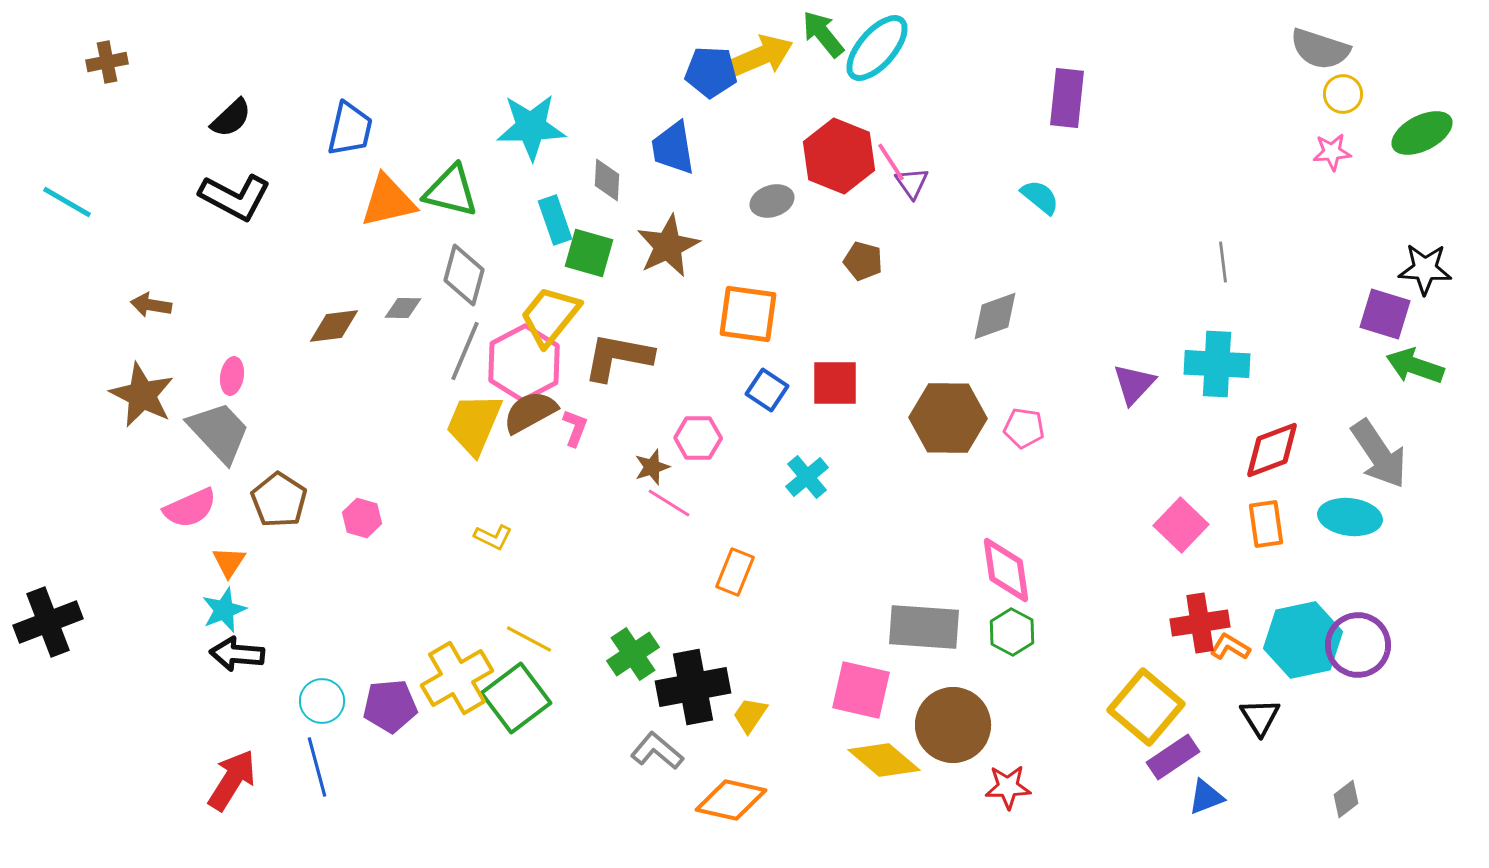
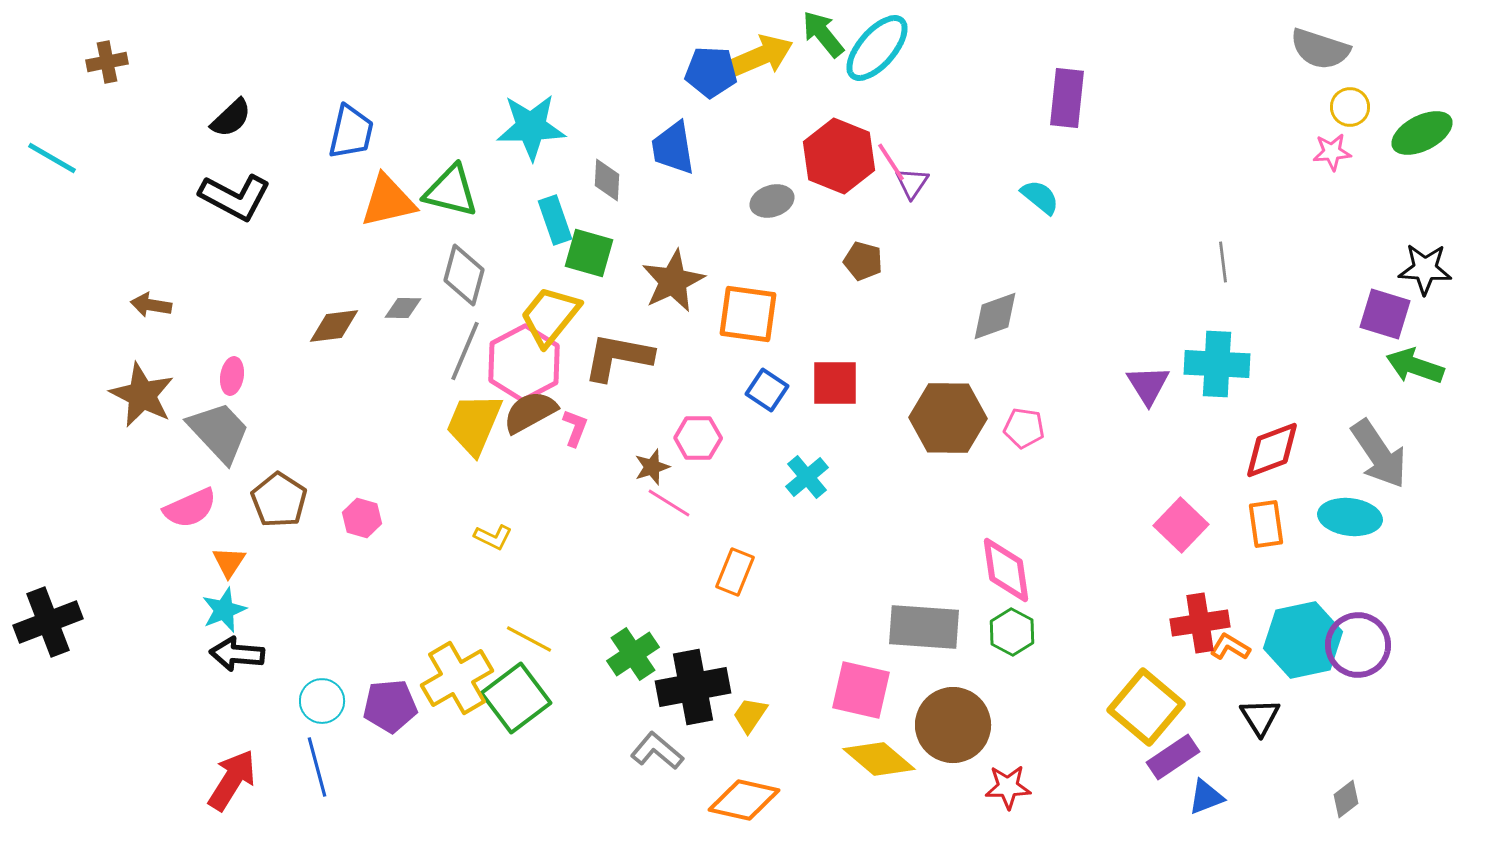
yellow circle at (1343, 94): moved 7 px right, 13 px down
blue trapezoid at (350, 129): moved 1 px right, 3 px down
purple triangle at (912, 183): rotated 9 degrees clockwise
cyan line at (67, 202): moved 15 px left, 44 px up
brown star at (668, 246): moved 5 px right, 35 px down
purple triangle at (1134, 384): moved 14 px right, 1 px down; rotated 15 degrees counterclockwise
yellow diamond at (884, 760): moved 5 px left, 1 px up
orange diamond at (731, 800): moved 13 px right
